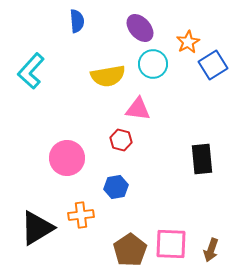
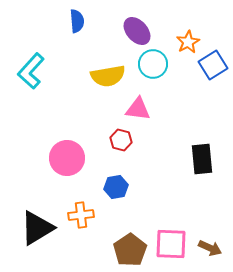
purple ellipse: moved 3 px left, 3 px down
brown arrow: moved 1 px left, 2 px up; rotated 85 degrees counterclockwise
